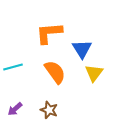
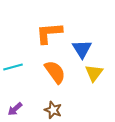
brown star: moved 4 px right
